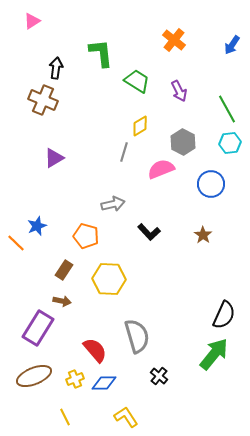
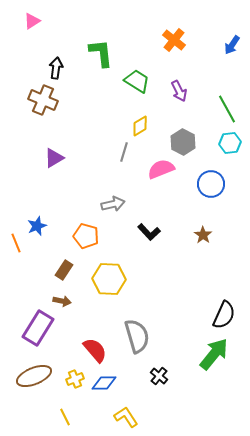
orange line: rotated 24 degrees clockwise
